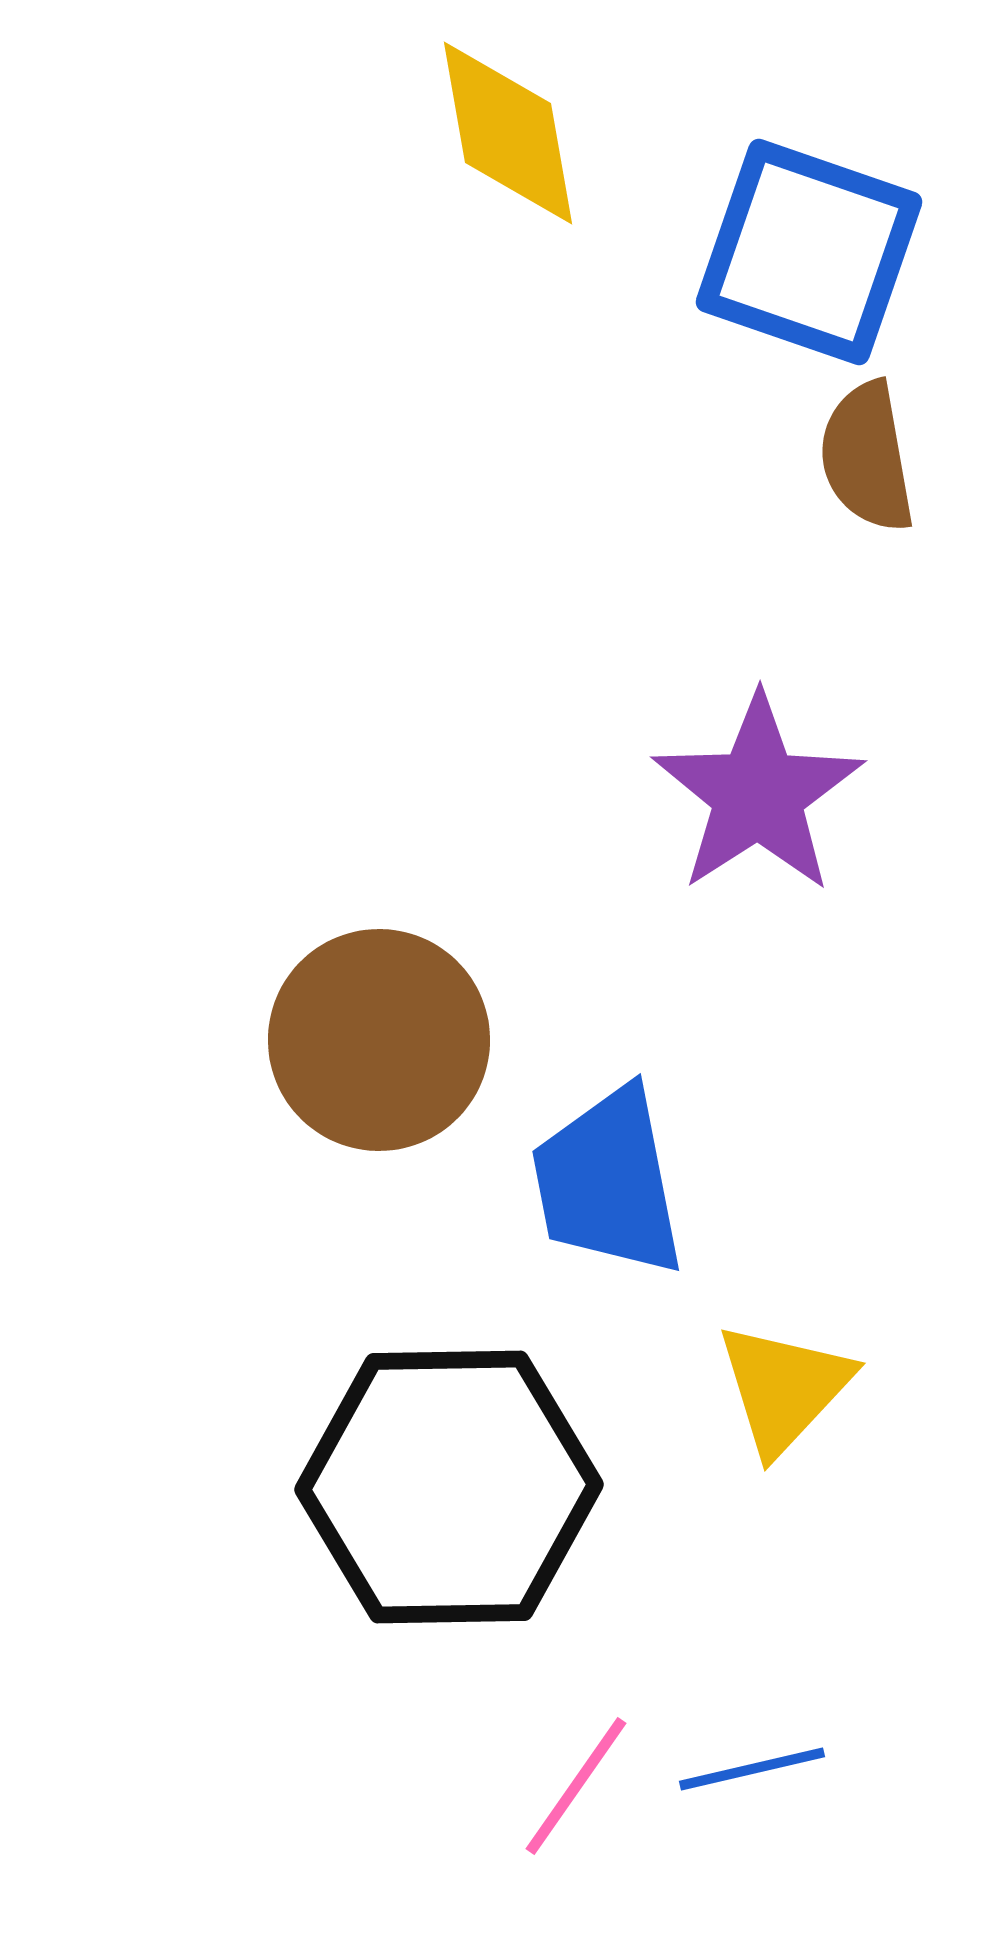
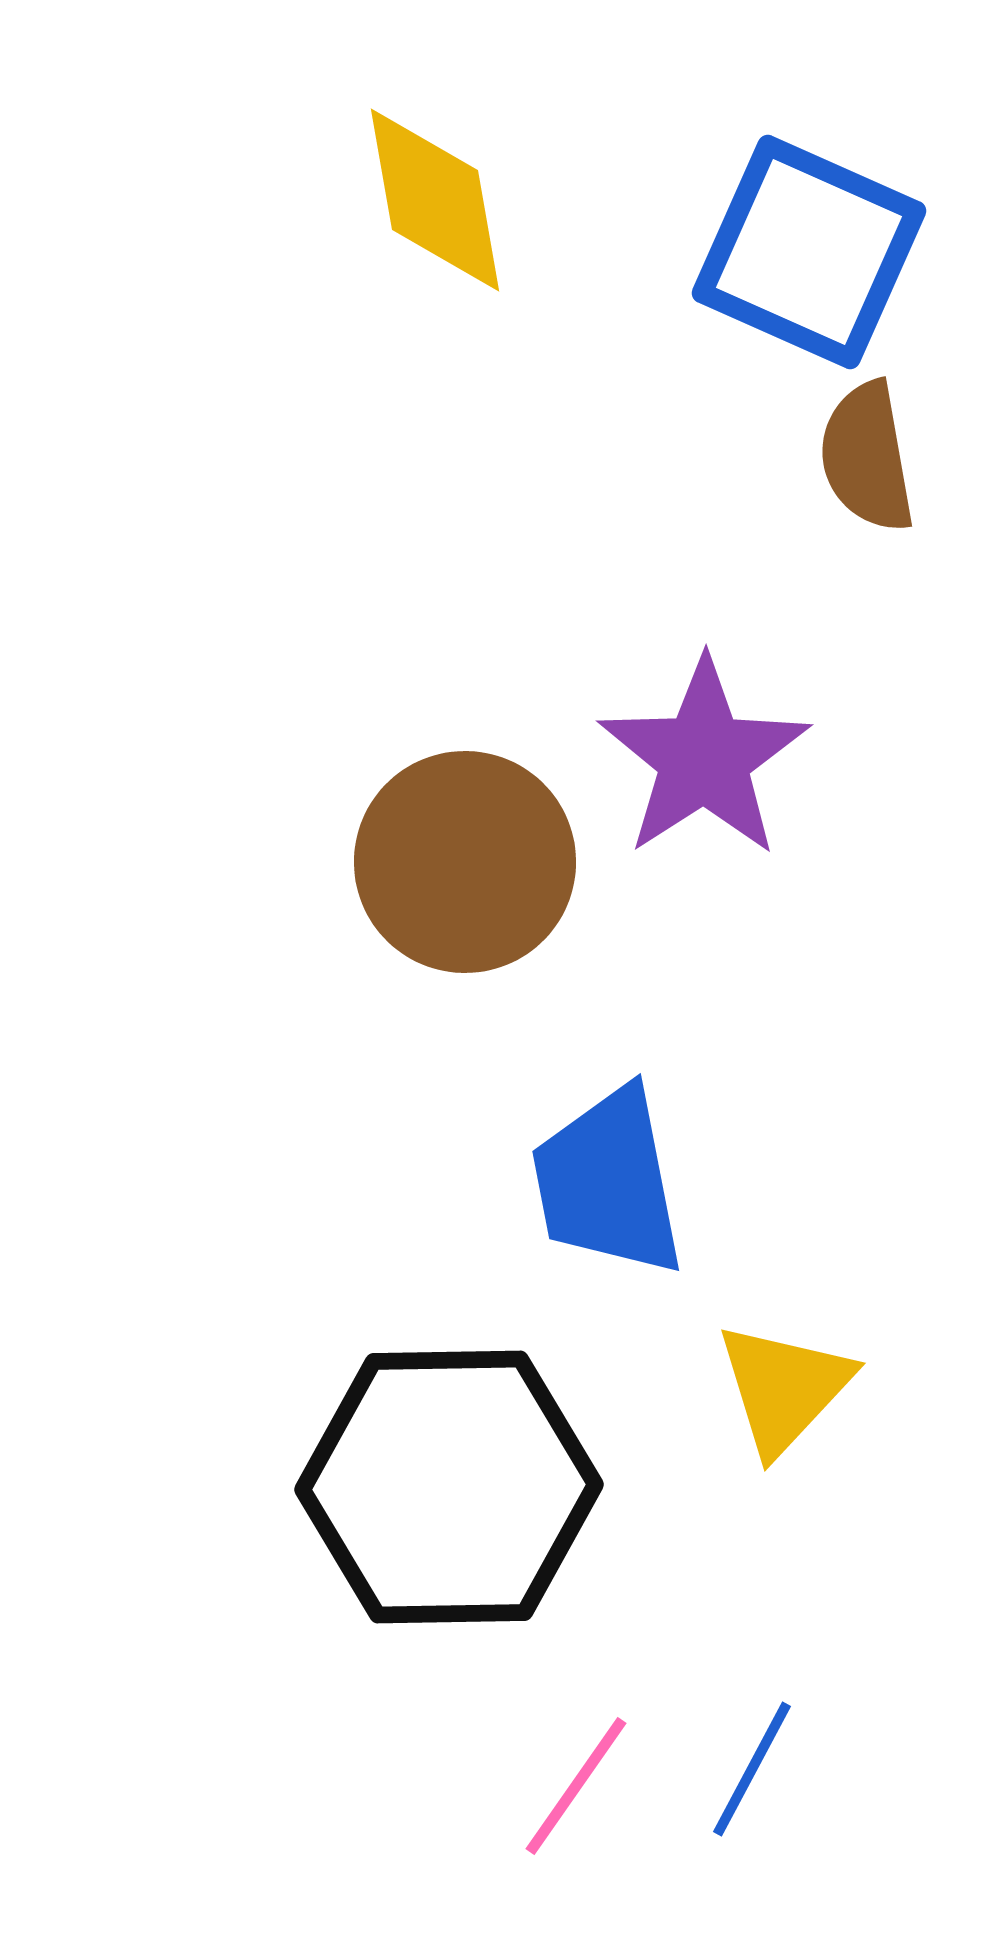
yellow diamond: moved 73 px left, 67 px down
blue square: rotated 5 degrees clockwise
purple star: moved 54 px left, 36 px up
brown circle: moved 86 px right, 178 px up
blue line: rotated 49 degrees counterclockwise
